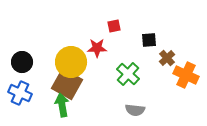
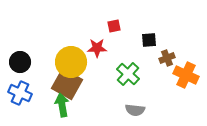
brown cross: rotated 21 degrees clockwise
black circle: moved 2 px left
